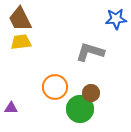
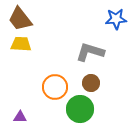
brown trapezoid: rotated 12 degrees counterclockwise
yellow trapezoid: moved 2 px down; rotated 10 degrees clockwise
brown circle: moved 10 px up
purple triangle: moved 9 px right, 9 px down
